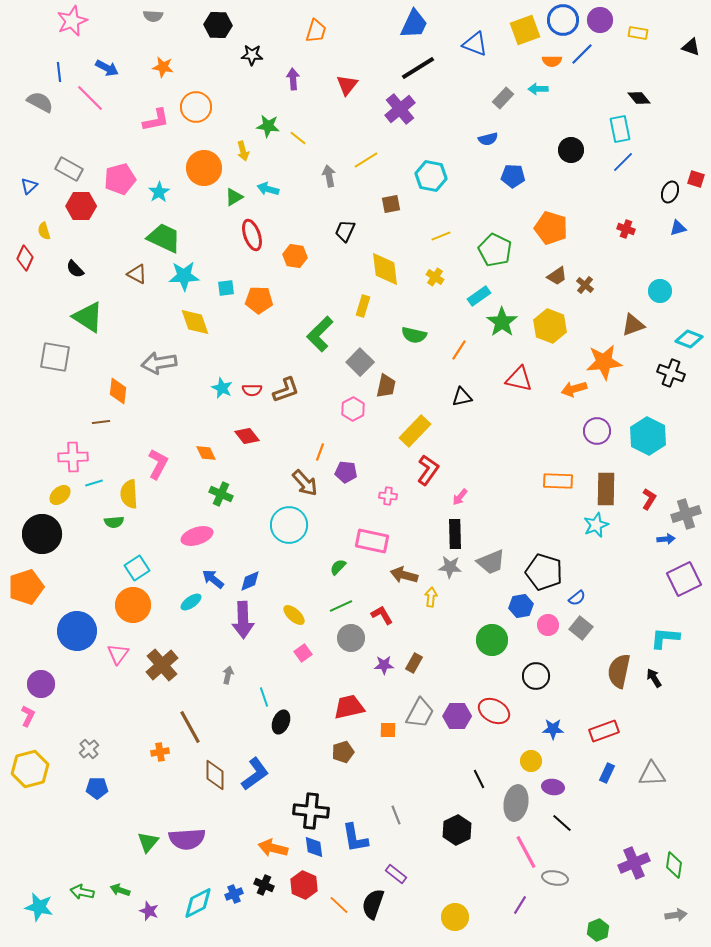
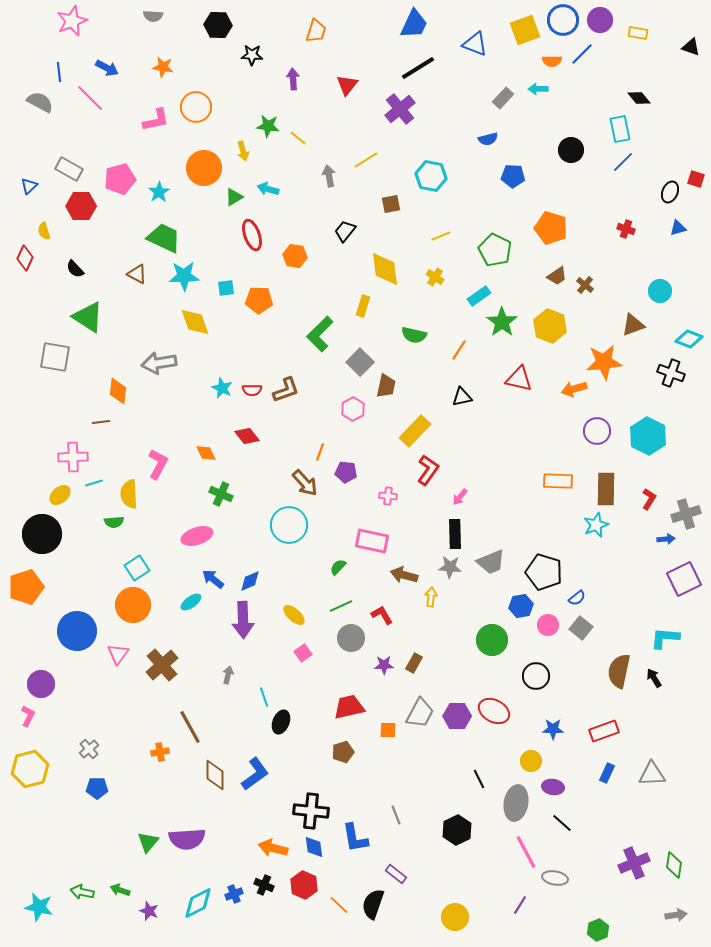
black trapezoid at (345, 231): rotated 15 degrees clockwise
